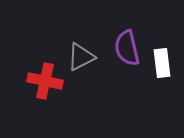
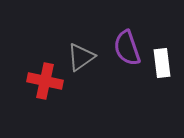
purple semicircle: rotated 6 degrees counterclockwise
gray triangle: rotated 8 degrees counterclockwise
